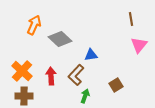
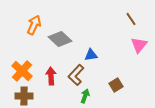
brown line: rotated 24 degrees counterclockwise
